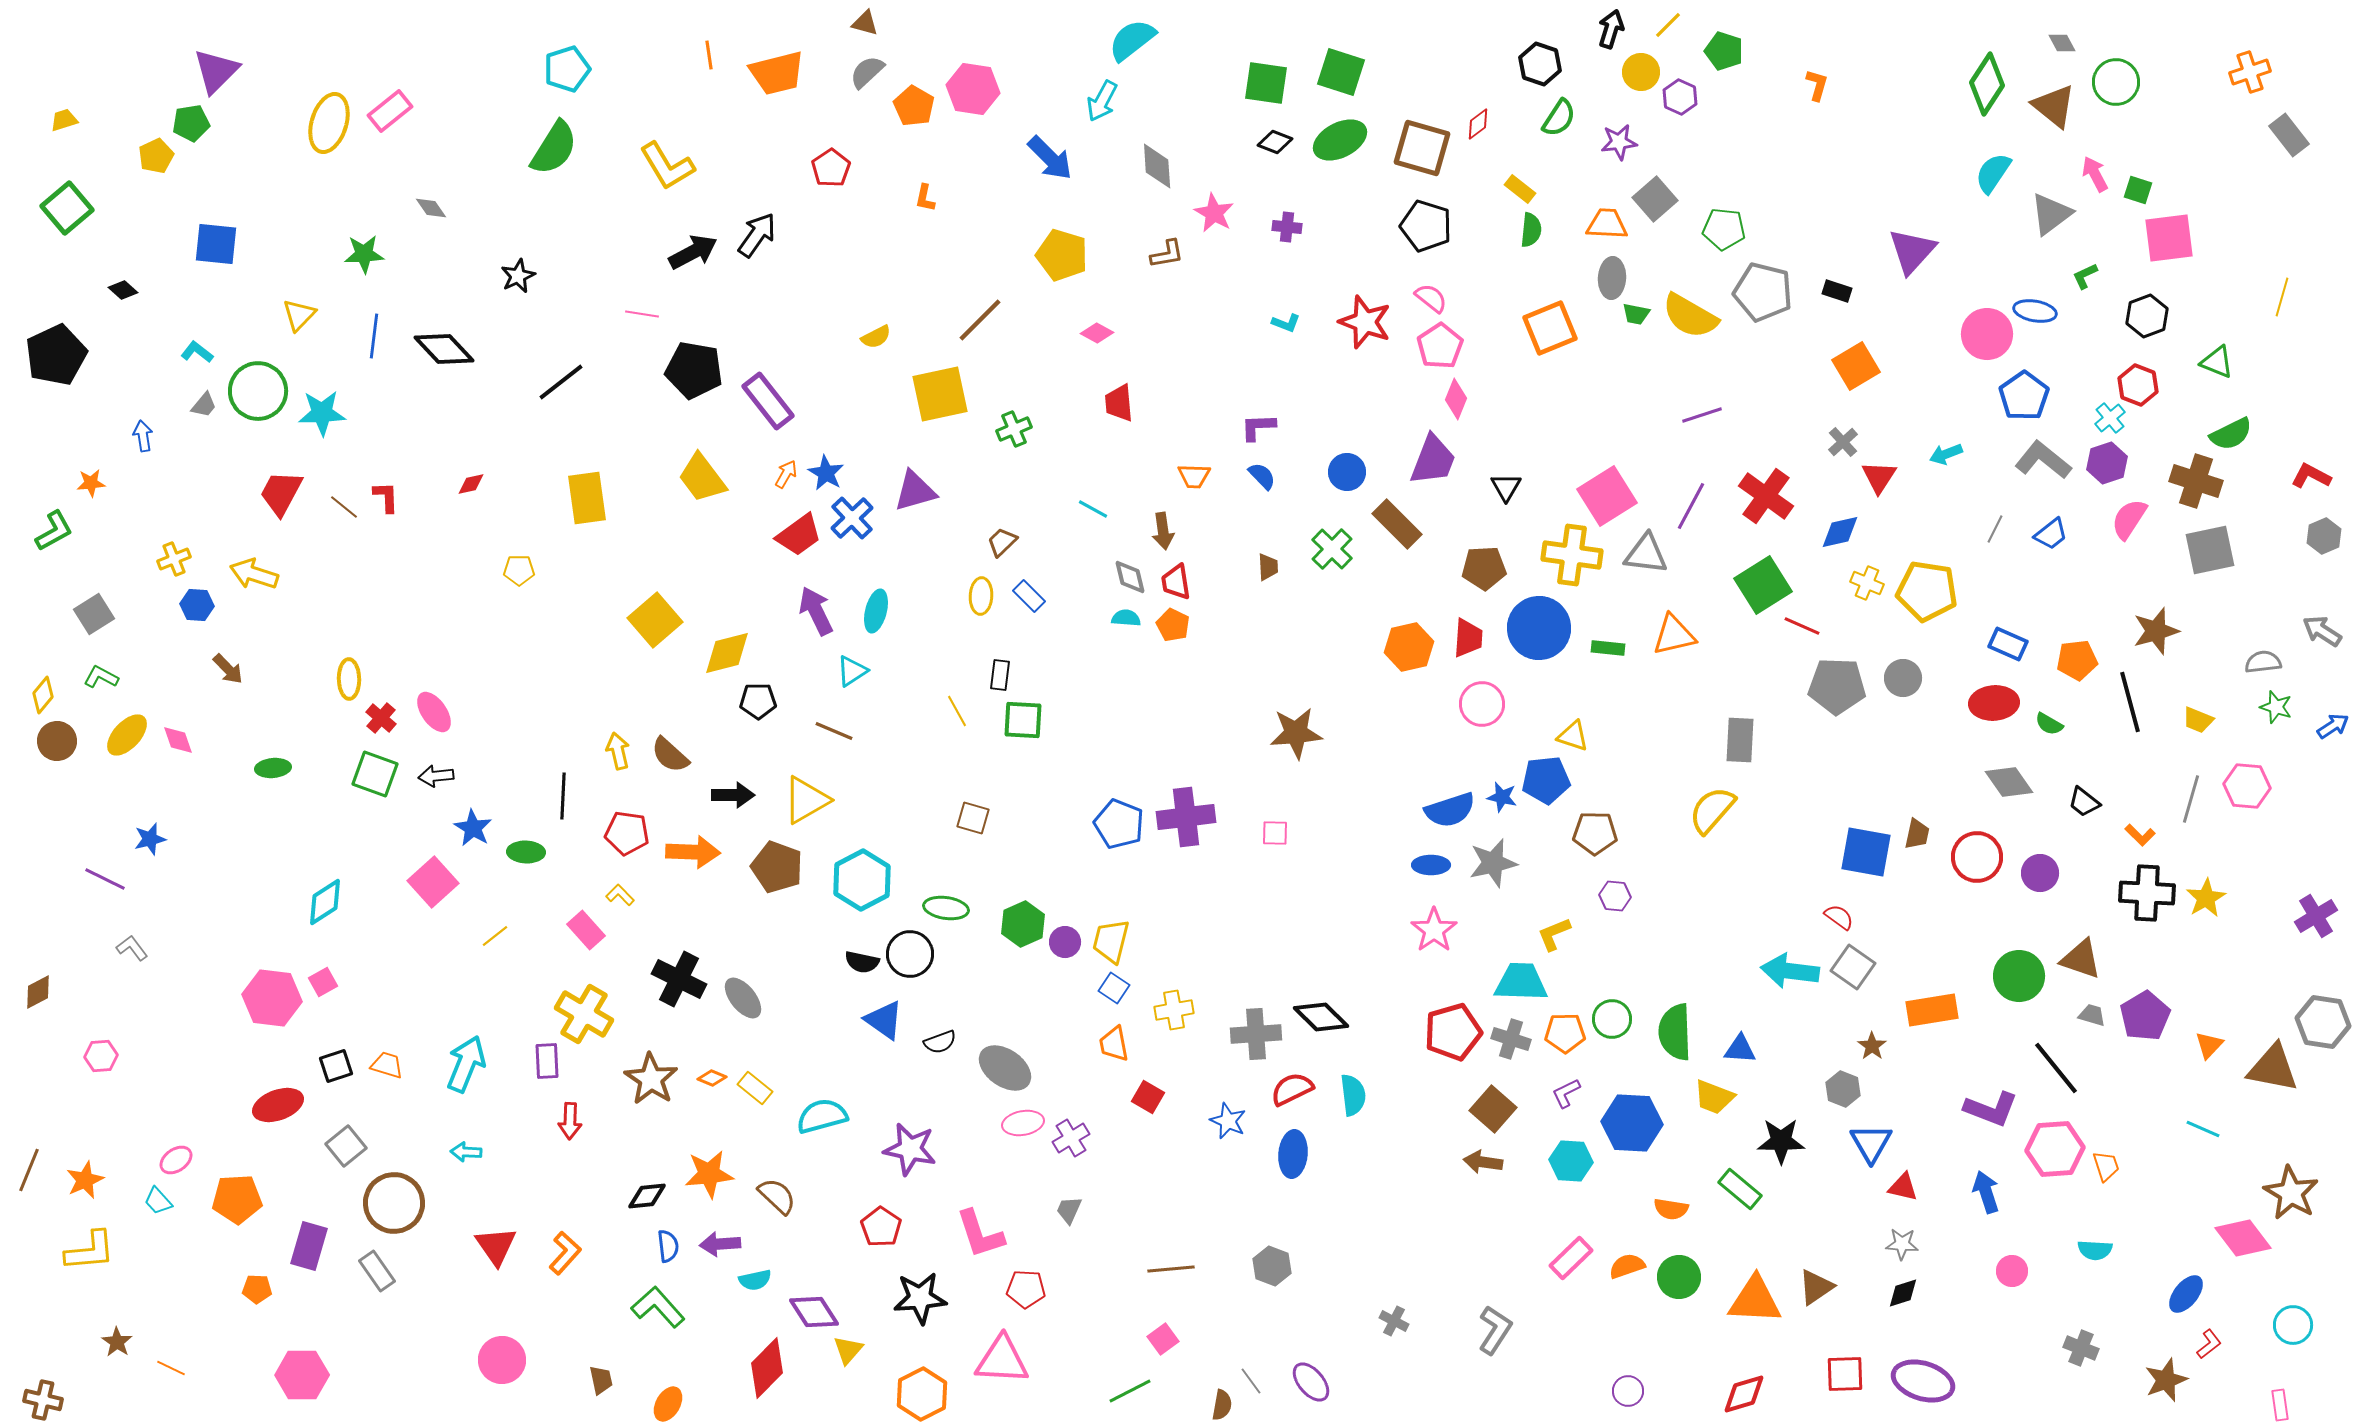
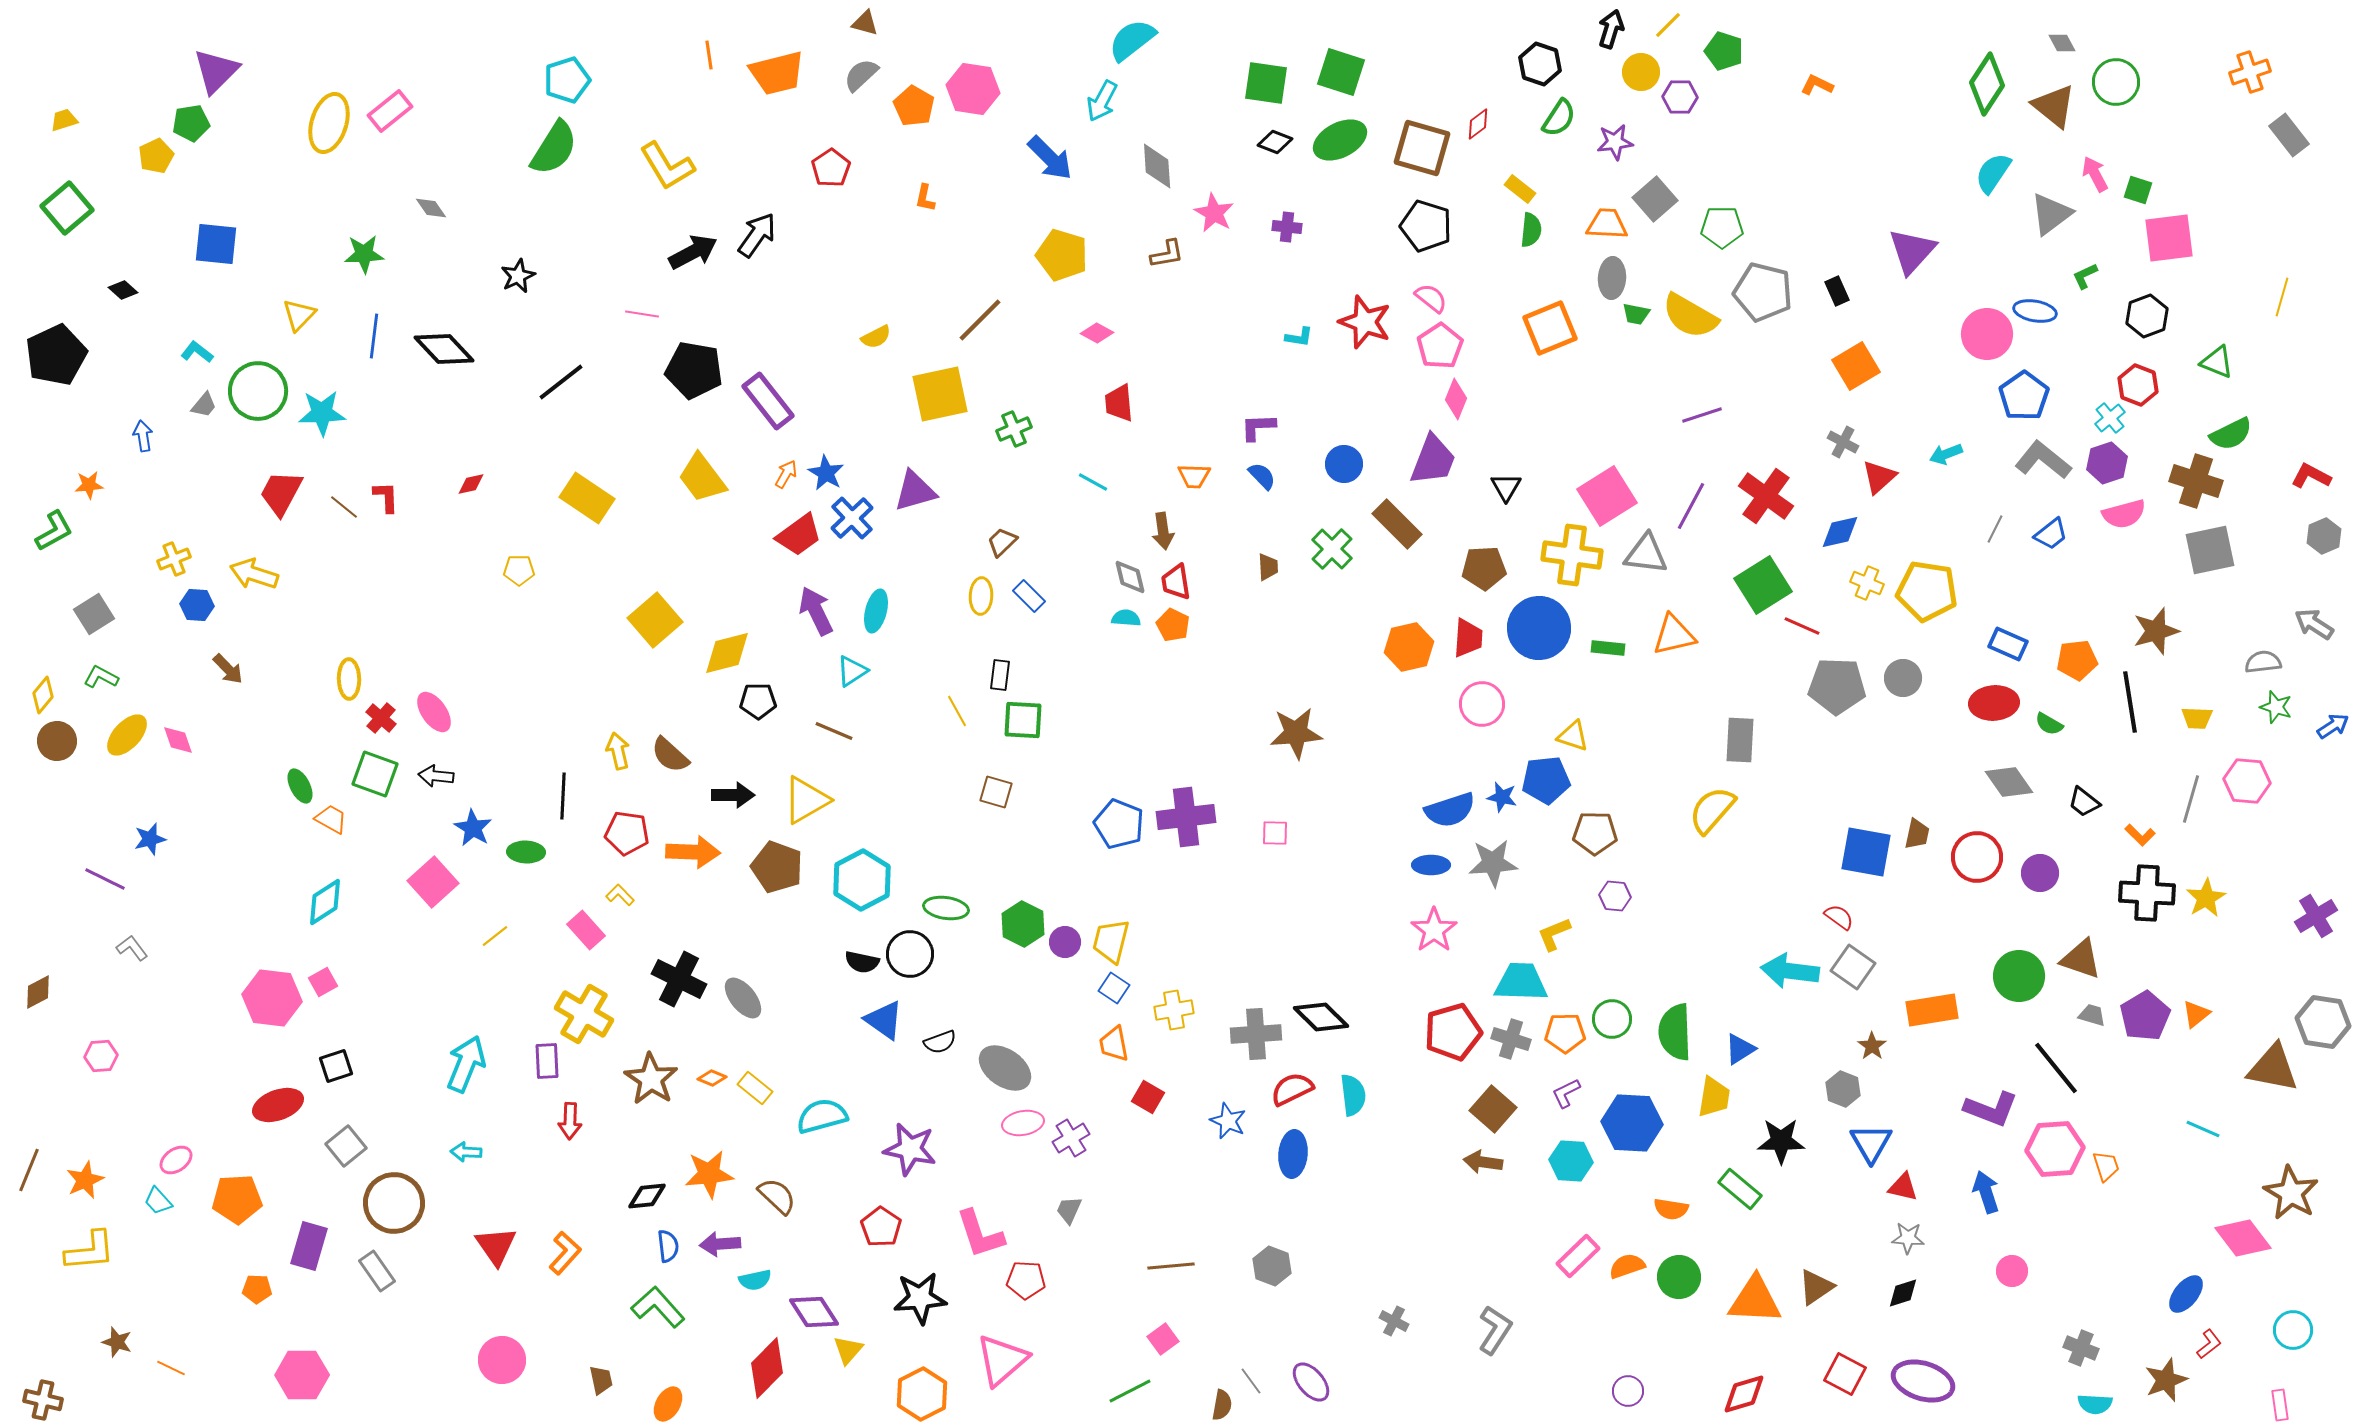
cyan pentagon at (567, 69): moved 11 px down
gray semicircle at (867, 72): moved 6 px left, 3 px down
orange L-shape at (1817, 85): rotated 80 degrees counterclockwise
purple hexagon at (1680, 97): rotated 24 degrees counterclockwise
purple star at (1619, 142): moved 4 px left
green pentagon at (1724, 229): moved 2 px left, 2 px up; rotated 6 degrees counterclockwise
black rectangle at (1837, 291): rotated 48 degrees clockwise
cyan L-shape at (1286, 323): moved 13 px right, 14 px down; rotated 12 degrees counterclockwise
gray cross at (1843, 442): rotated 20 degrees counterclockwise
blue circle at (1347, 472): moved 3 px left, 8 px up
red triangle at (1879, 477): rotated 15 degrees clockwise
orange star at (91, 483): moved 2 px left, 2 px down
yellow rectangle at (587, 498): rotated 48 degrees counterclockwise
cyan line at (1093, 509): moved 27 px up
pink semicircle at (2129, 519): moved 5 px left, 5 px up; rotated 138 degrees counterclockwise
gray arrow at (2322, 631): moved 8 px left, 7 px up
black line at (2130, 702): rotated 6 degrees clockwise
yellow trapezoid at (2198, 720): moved 1 px left, 2 px up; rotated 20 degrees counterclockwise
green ellipse at (273, 768): moved 27 px right, 18 px down; rotated 68 degrees clockwise
black arrow at (436, 776): rotated 12 degrees clockwise
pink hexagon at (2247, 786): moved 5 px up
brown square at (973, 818): moved 23 px right, 26 px up
gray star at (1493, 863): rotated 9 degrees clockwise
green hexagon at (1023, 924): rotated 9 degrees counterclockwise
orange triangle at (2209, 1045): moved 13 px left, 31 px up; rotated 8 degrees clockwise
blue triangle at (1740, 1049): rotated 36 degrees counterclockwise
orange trapezoid at (387, 1065): moved 56 px left, 246 px up; rotated 12 degrees clockwise
yellow trapezoid at (1714, 1097): rotated 102 degrees counterclockwise
gray star at (1902, 1244): moved 6 px right, 6 px up
cyan semicircle at (2095, 1250): moved 154 px down
pink rectangle at (1571, 1258): moved 7 px right, 2 px up
brown line at (1171, 1269): moved 3 px up
red pentagon at (1026, 1289): moved 9 px up
cyan circle at (2293, 1325): moved 5 px down
brown star at (117, 1342): rotated 16 degrees counterclockwise
pink triangle at (1002, 1360): rotated 44 degrees counterclockwise
red square at (1845, 1374): rotated 30 degrees clockwise
